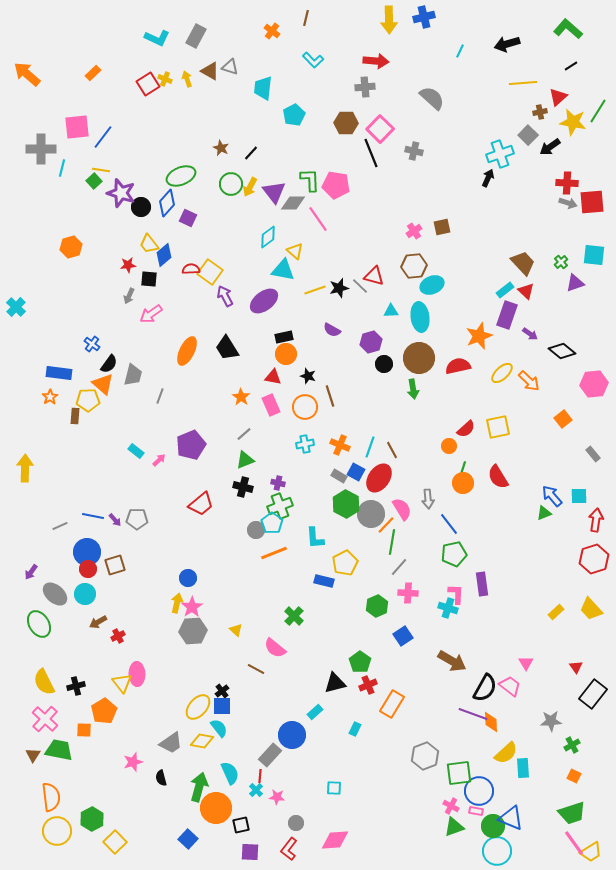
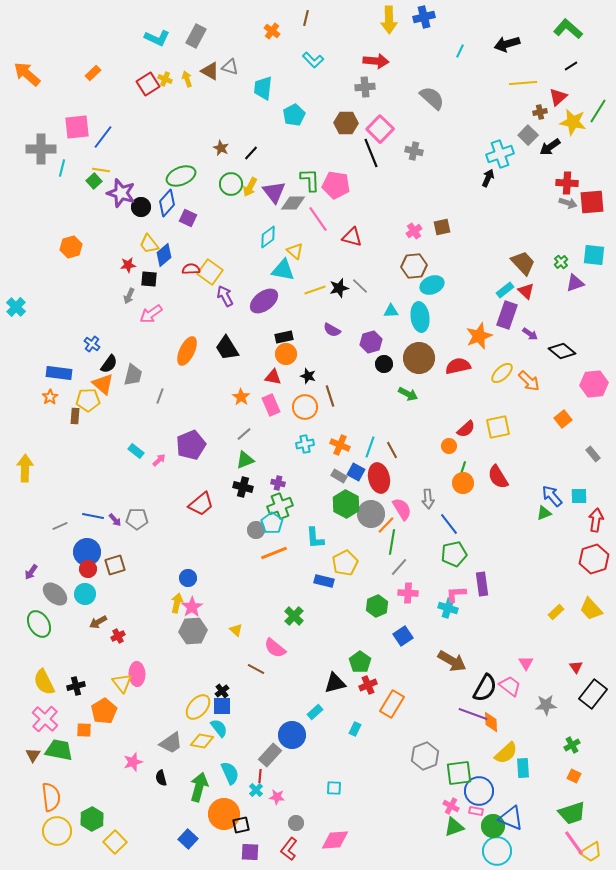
red triangle at (374, 276): moved 22 px left, 39 px up
green arrow at (413, 389): moved 5 px left, 5 px down; rotated 54 degrees counterclockwise
red ellipse at (379, 478): rotated 48 degrees counterclockwise
pink L-shape at (456, 594): rotated 95 degrees counterclockwise
gray star at (551, 721): moved 5 px left, 16 px up
orange circle at (216, 808): moved 8 px right, 6 px down
